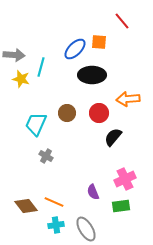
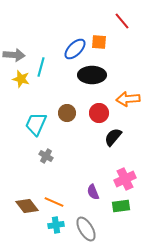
brown diamond: moved 1 px right
